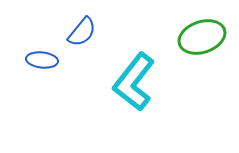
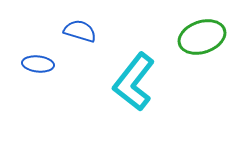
blue semicircle: moved 2 px left, 1 px up; rotated 112 degrees counterclockwise
blue ellipse: moved 4 px left, 4 px down
